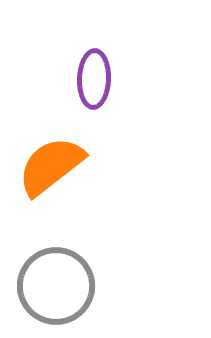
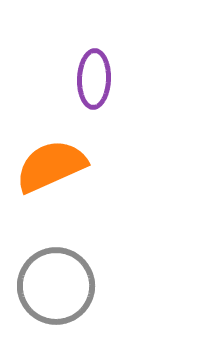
orange semicircle: rotated 14 degrees clockwise
